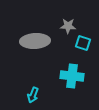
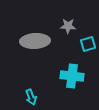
cyan square: moved 5 px right, 1 px down; rotated 35 degrees counterclockwise
cyan arrow: moved 2 px left, 2 px down; rotated 42 degrees counterclockwise
